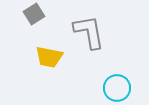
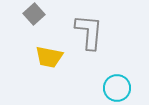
gray square: rotated 10 degrees counterclockwise
gray L-shape: rotated 15 degrees clockwise
